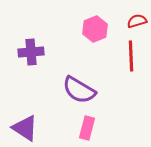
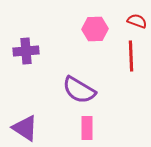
red semicircle: rotated 36 degrees clockwise
pink hexagon: rotated 20 degrees clockwise
purple cross: moved 5 px left, 1 px up
pink rectangle: rotated 15 degrees counterclockwise
